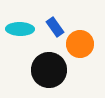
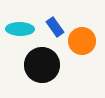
orange circle: moved 2 px right, 3 px up
black circle: moved 7 px left, 5 px up
